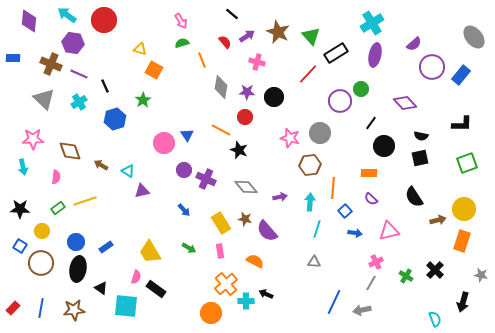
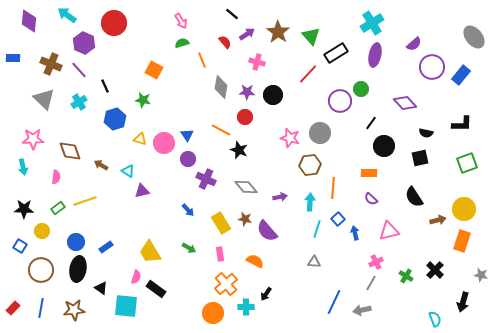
red circle at (104, 20): moved 10 px right, 3 px down
brown star at (278, 32): rotated 10 degrees clockwise
purple arrow at (247, 36): moved 2 px up
purple hexagon at (73, 43): moved 11 px right; rotated 15 degrees clockwise
yellow triangle at (140, 49): moved 90 px down
purple line at (79, 74): moved 4 px up; rotated 24 degrees clockwise
black circle at (274, 97): moved 1 px left, 2 px up
green star at (143, 100): rotated 28 degrees counterclockwise
black semicircle at (421, 136): moved 5 px right, 3 px up
purple circle at (184, 170): moved 4 px right, 11 px up
black star at (20, 209): moved 4 px right
blue arrow at (184, 210): moved 4 px right
blue square at (345, 211): moved 7 px left, 8 px down
blue arrow at (355, 233): rotated 112 degrees counterclockwise
pink rectangle at (220, 251): moved 3 px down
brown circle at (41, 263): moved 7 px down
black arrow at (266, 294): rotated 80 degrees counterclockwise
cyan cross at (246, 301): moved 6 px down
orange circle at (211, 313): moved 2 px right
